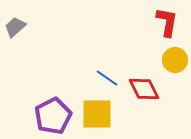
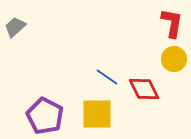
red L-shape: moved 5 px right, 1 px down
yellow circle: moved 1 px left, 1 px up
blue line: moved 1 px up
purple pentagon: moved 8 px left; rotated 18 degrees counterclockwise
